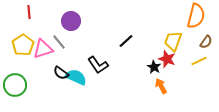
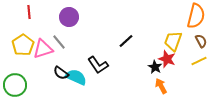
purple circle: moved 2 px left, 4 px up
brown semicircle: moved 5 px left, 1 px up; rotated 64 degrees counterclockwise
black star: moved 1 px right
